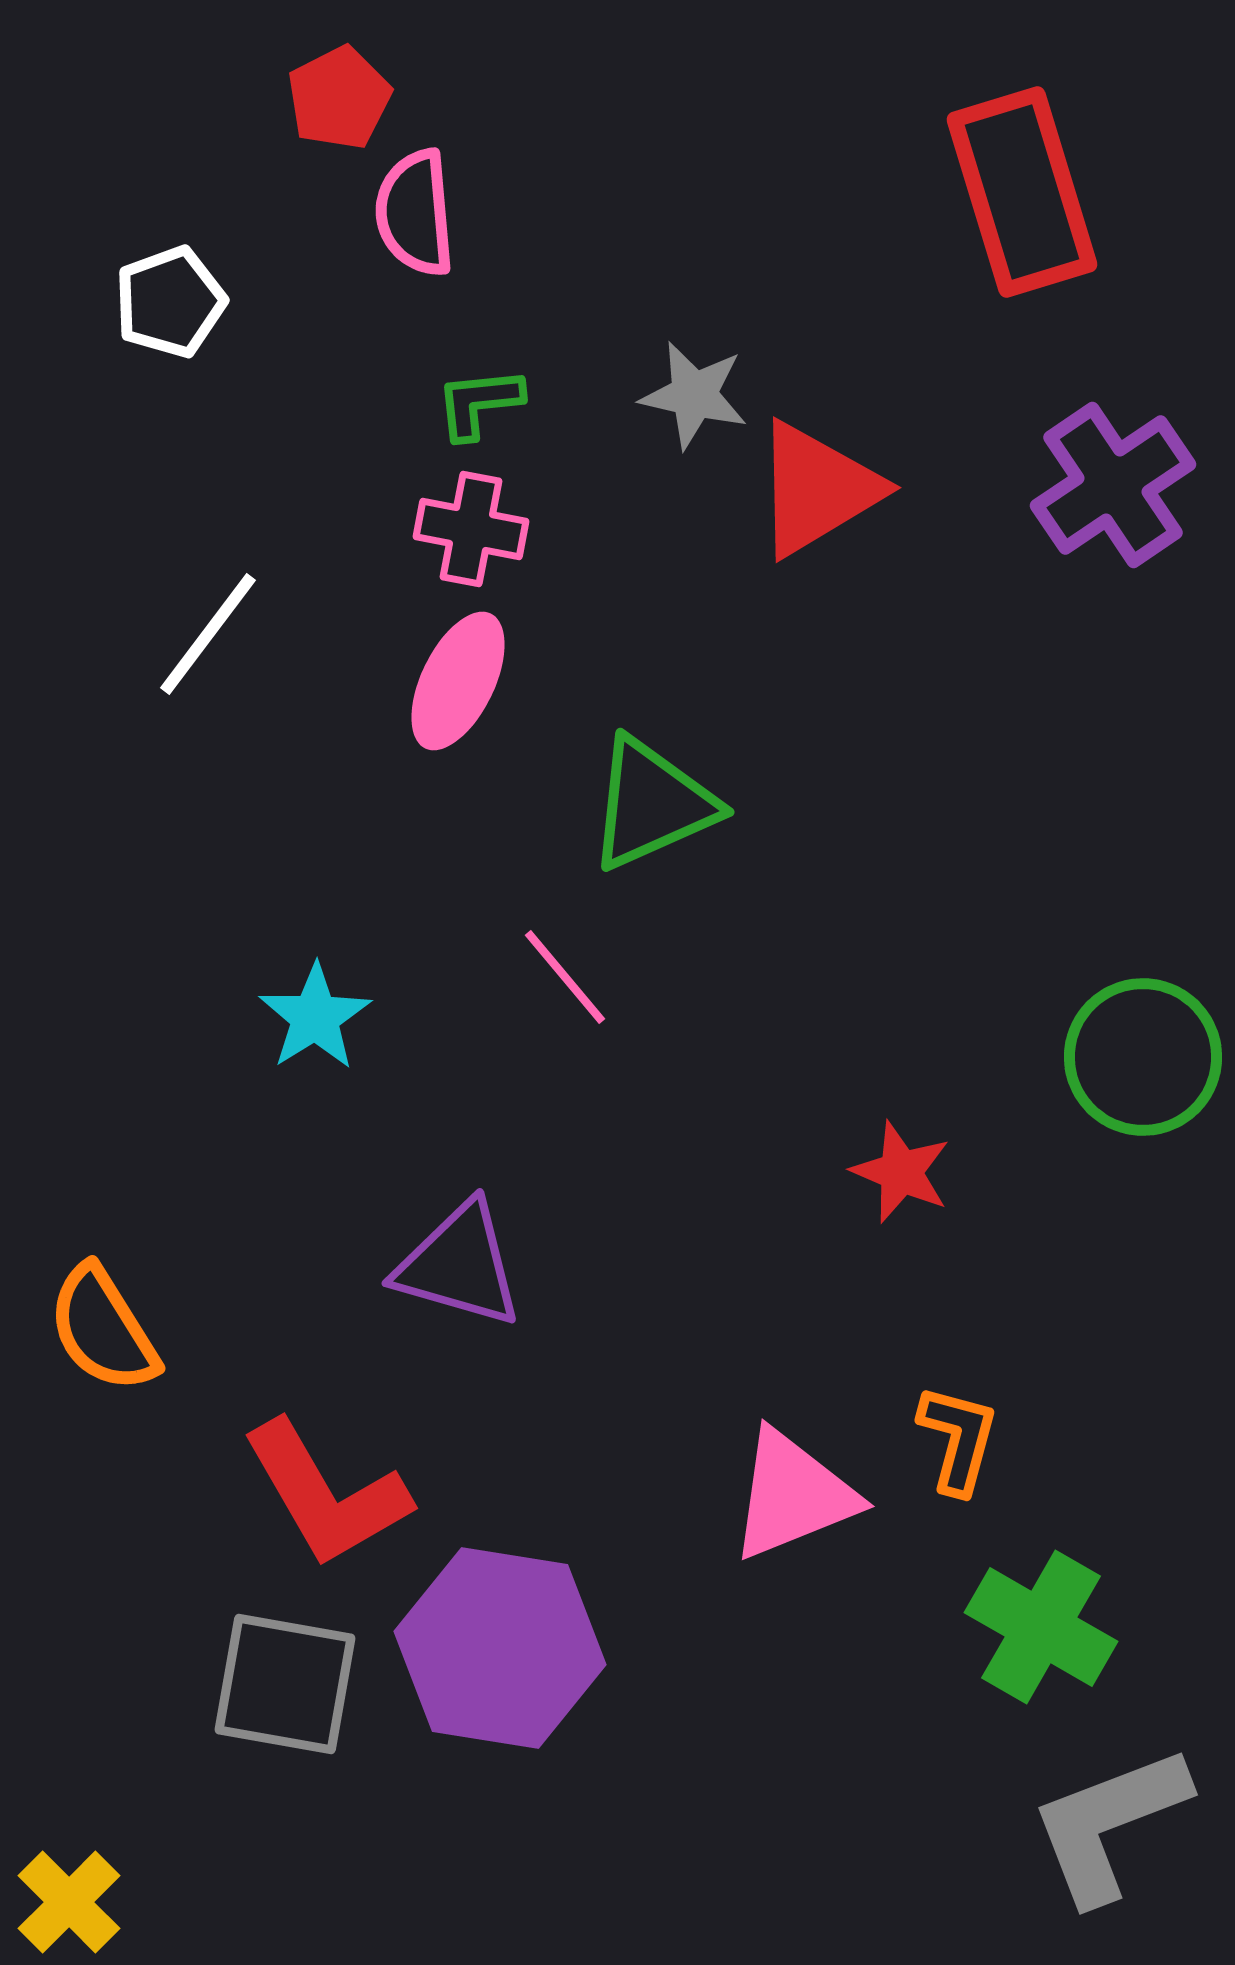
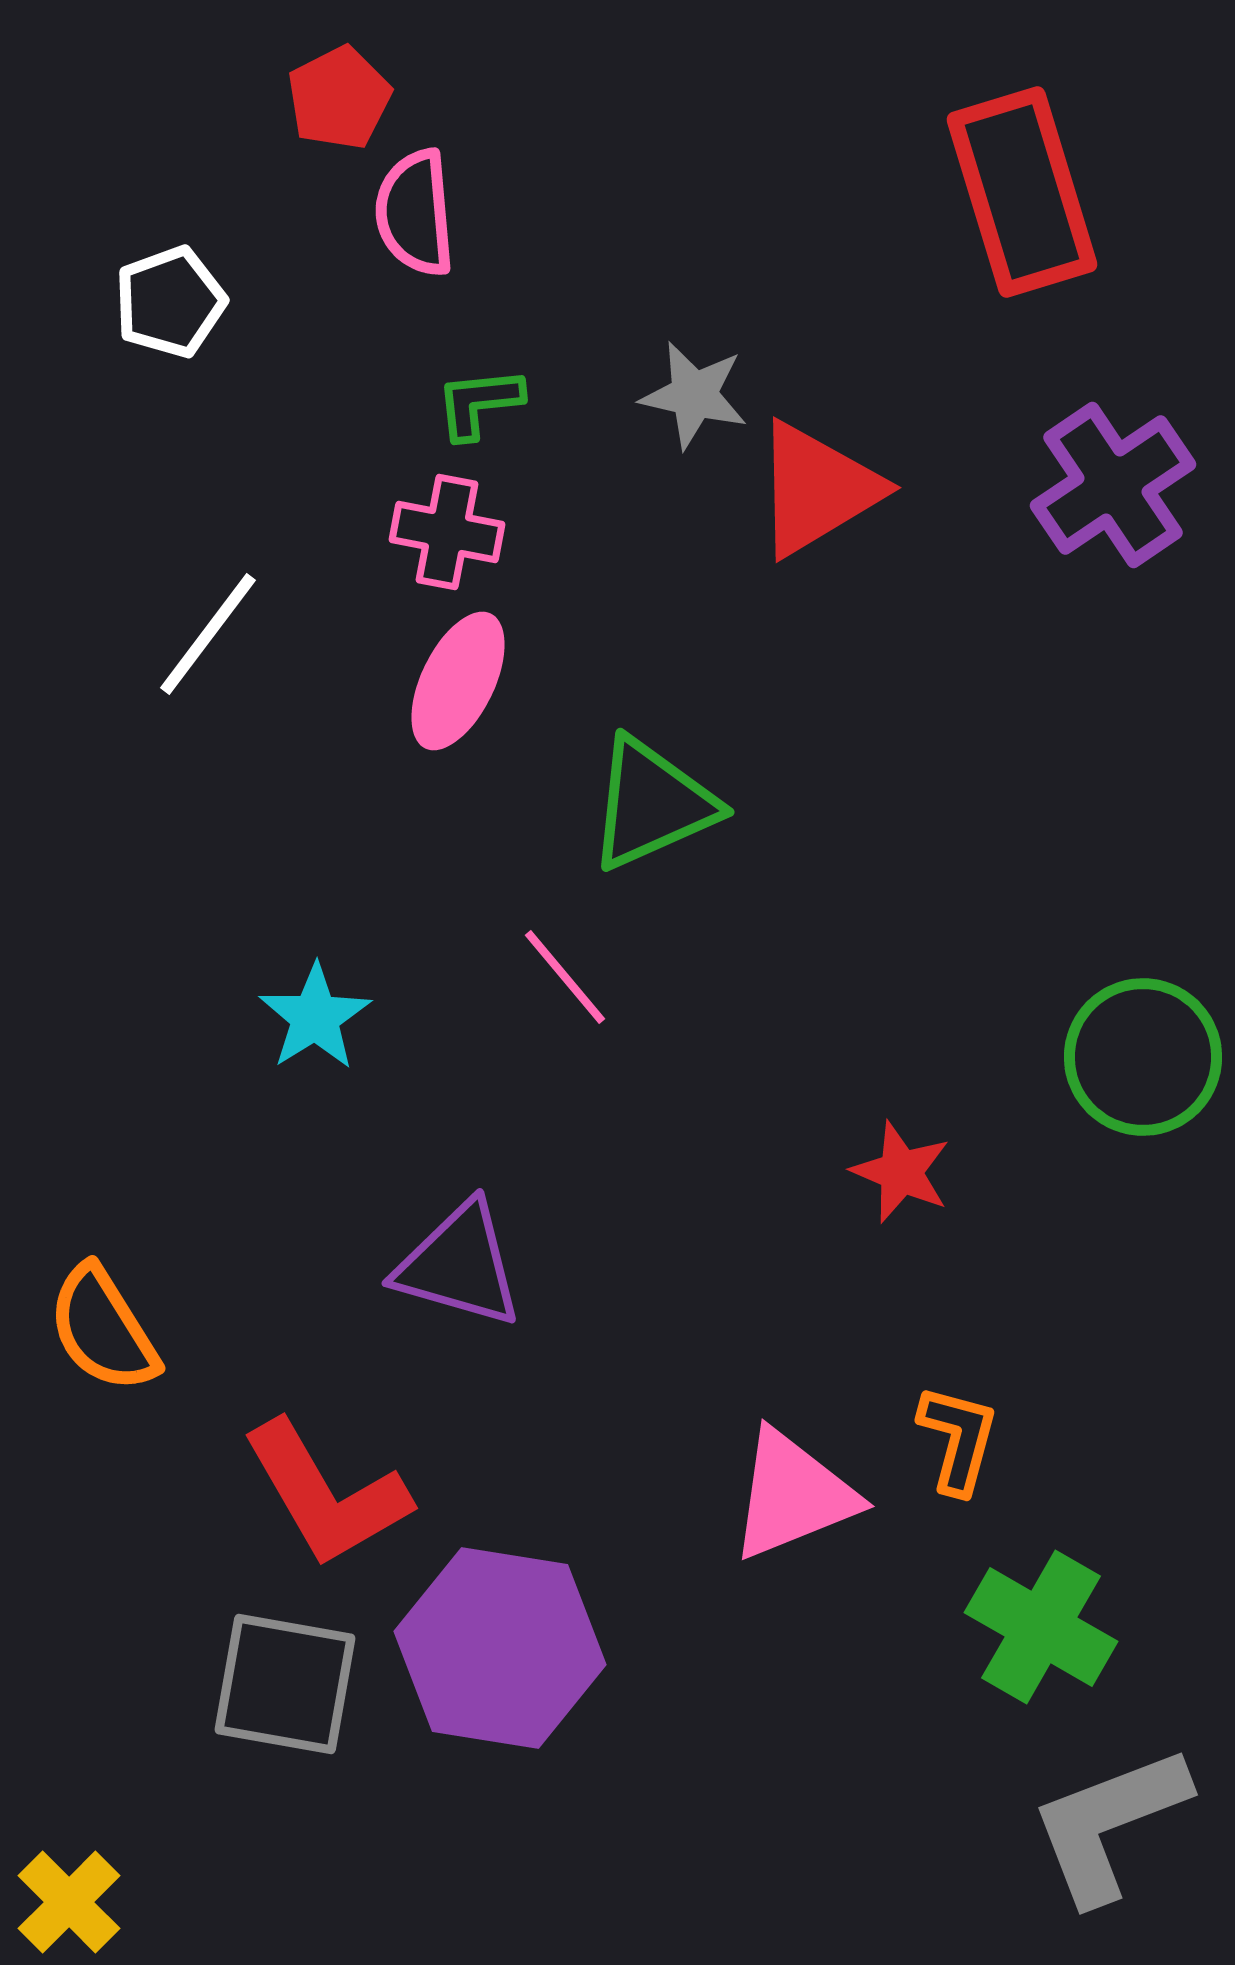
pink cross: moved 24 px left, 3 px down
